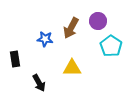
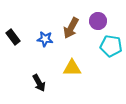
cyan pentagon: rotated 25 degrees counterclockwise
black rectangle: moved 2 px left, 22 px up; rotated 28 degrees counterclockwise
